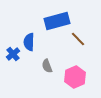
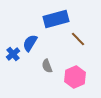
blue rectangle: moved 1 px left, 2 px up
blue semicircle: moved 1 px right, 1 px down; rotated 30 degrees clockwise
